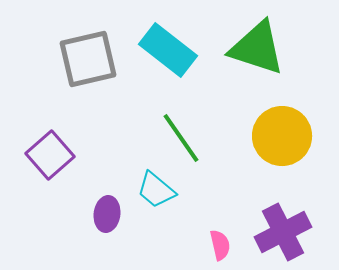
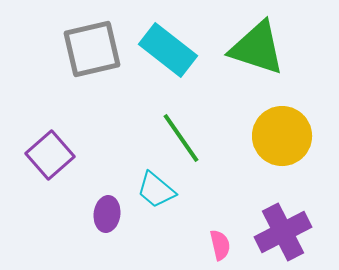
gray square: moved 4 px right, 10 px up
